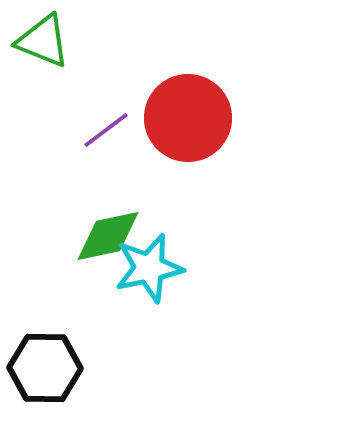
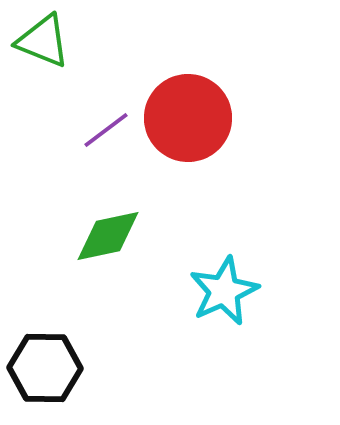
cyan star: moved 75 px right, 23 px down; rotated 12 degrees counterclockwise
